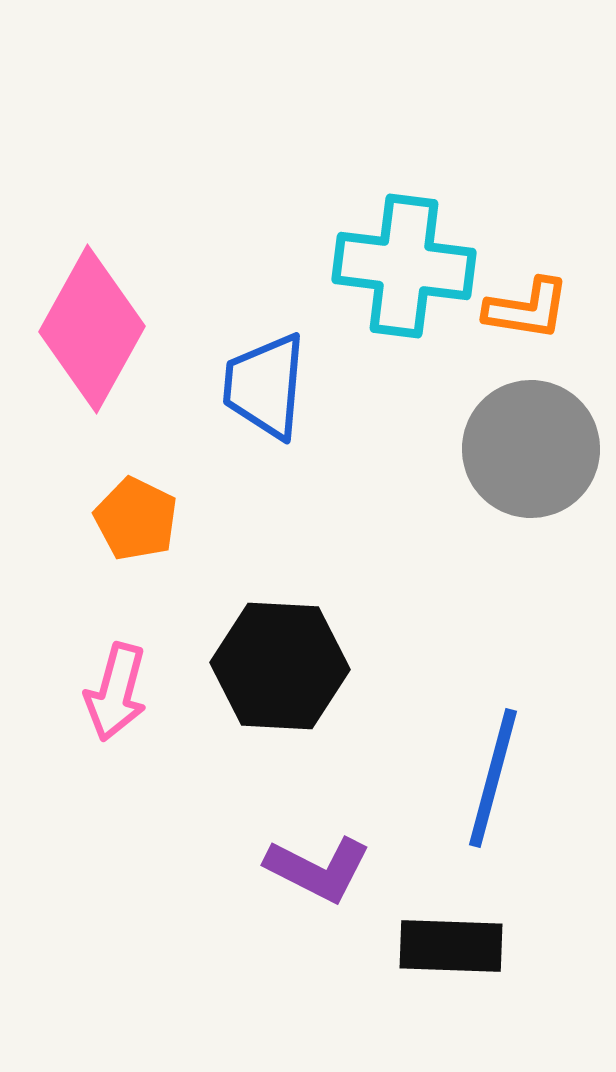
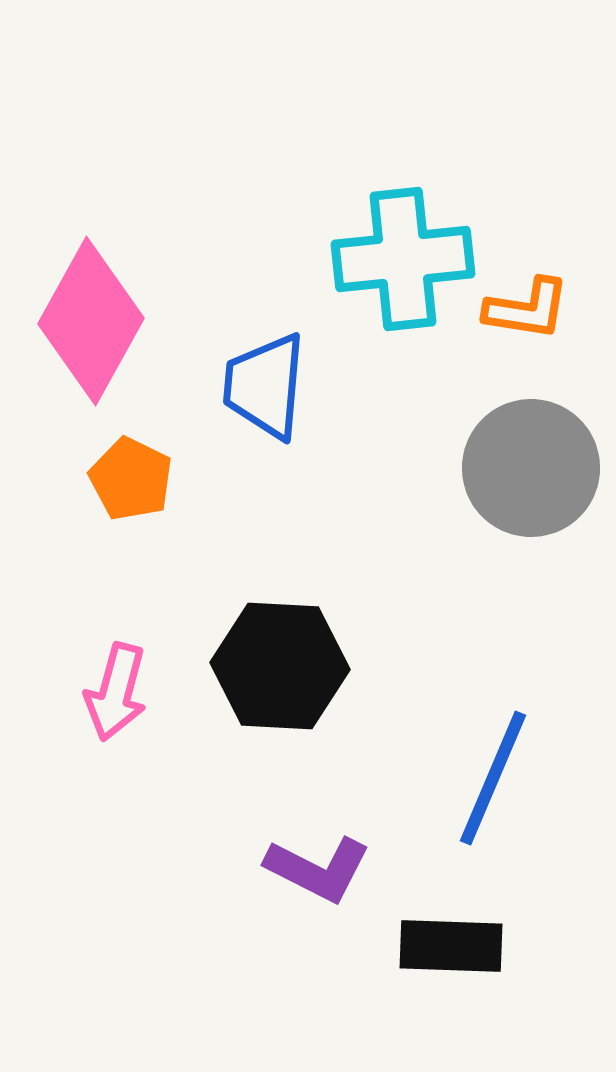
cyan cross: moved 1 px left, 7 px up; rotated 13 degrees counterclockwise
pink diamond: moved 1 px left, 8 px up
gray circle: moved 19 px down
orange pentagon: moved 5 px left, 40 px up
blue line: rotated 8 degrees clockwise
